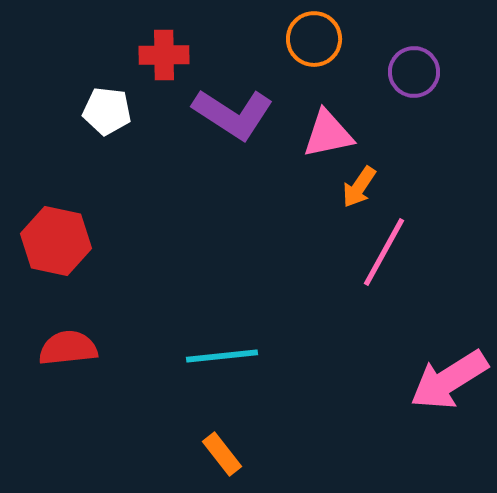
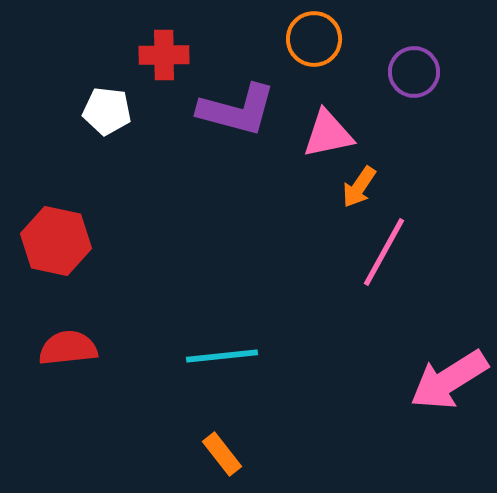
purple L-shape: moved 4 px right, 4 px up; rotated 18 degrees counterclockwise
